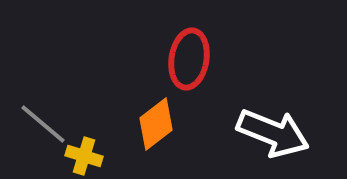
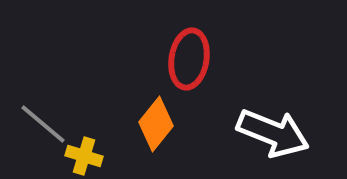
orange diamond: rotated 14 degrees counterclockwise
